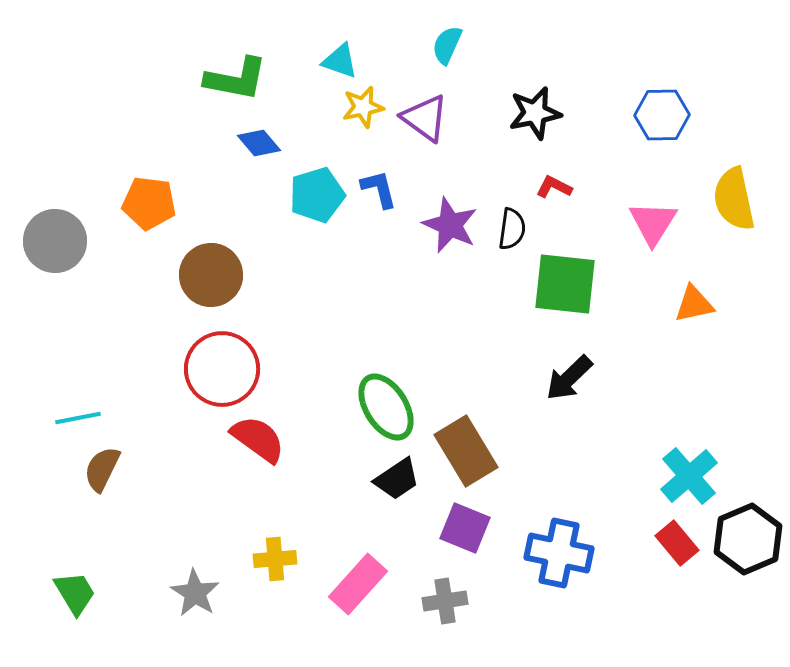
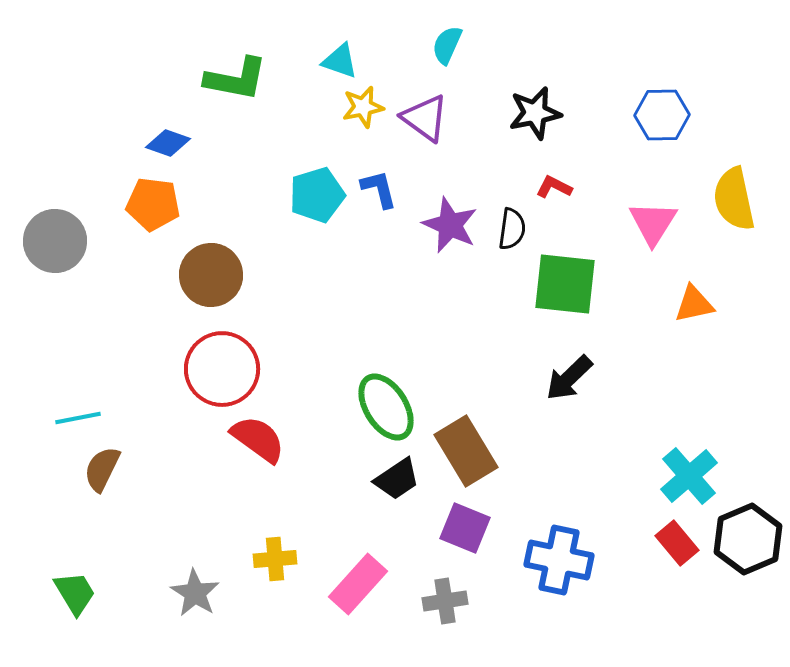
blue diamond: moved 91 px left; rotated 30 degrees counterclockwise
orange pentagon: moved 4 px right, 1 px down
blue cross: moved 7 px down
